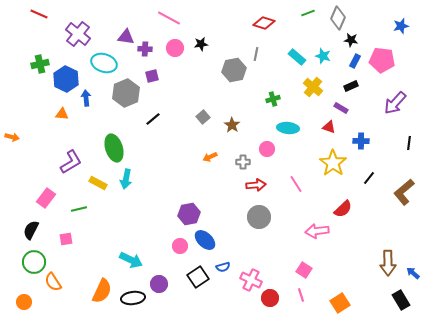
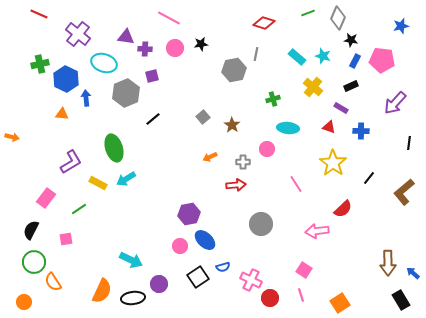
blue cross at (361, 141): moved 10 px up
cyan arrow at (126, 179): rotated 48 degrees clockwise
red arrow at (256, 185): moved 20 px left
green line at (79, 209): rotated 21 degrees counterclockwise
gray circle at (259, 217): moved 2 px right, 7 px down
